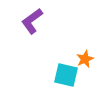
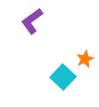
cyan square: moved 3 px left, 2 px down; rotated 30 degrees clockwise
